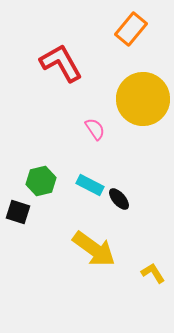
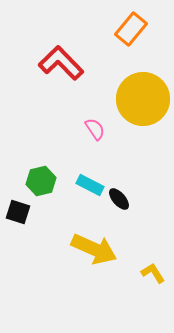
red L-shape: rotated 15 degrees counterclockwise
yellow arrow: rotated 12 degrees counterclockwise
